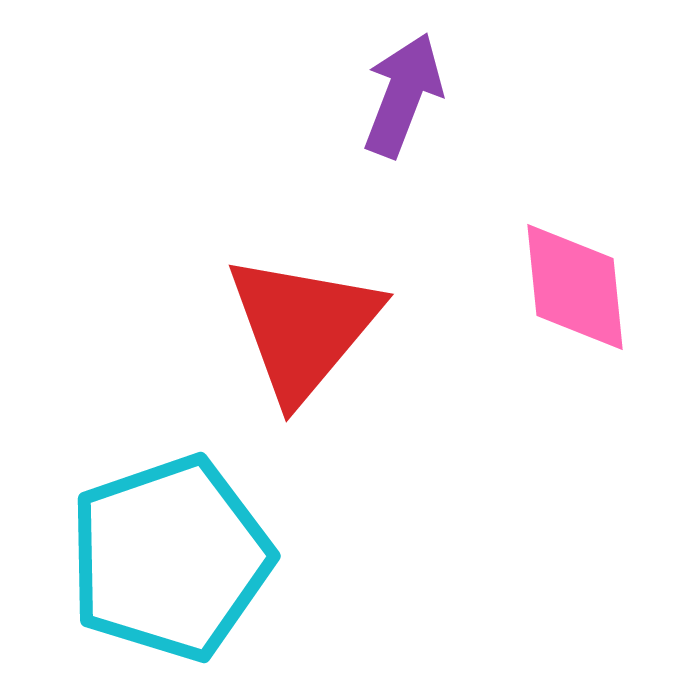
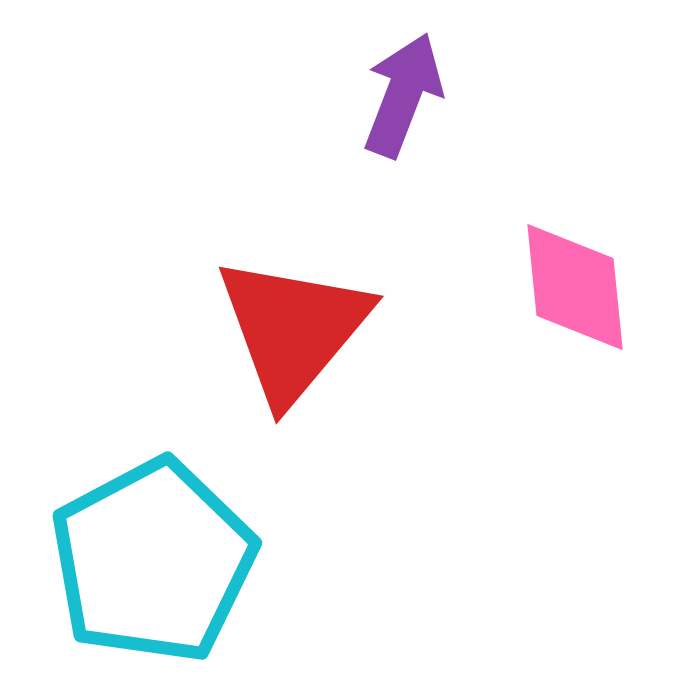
red triangle: moved 10 px left, 2 px down
cyan pentagon: moved 17 px left, 3 px down; rotated 9 degrees counterclockwise
